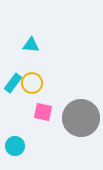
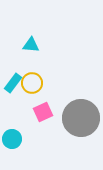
pink square: rotated 36 degrees counterclockwise
cyan circle: moved 3 px left, 7 px up
